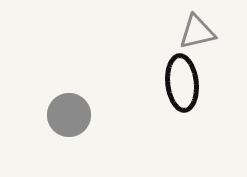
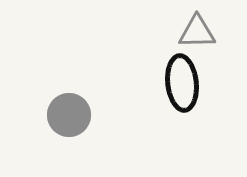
gray triangle: rotated 12 degrees clockwise
